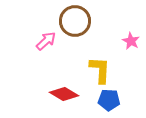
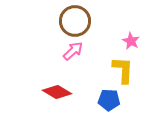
pink arrow: moved 27 px right, 10 px down
yellow L-shape: moved 23 px right
red diamond: moved 7 px left, 2 px up
